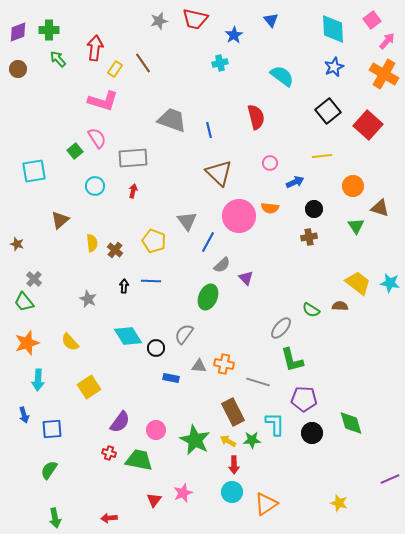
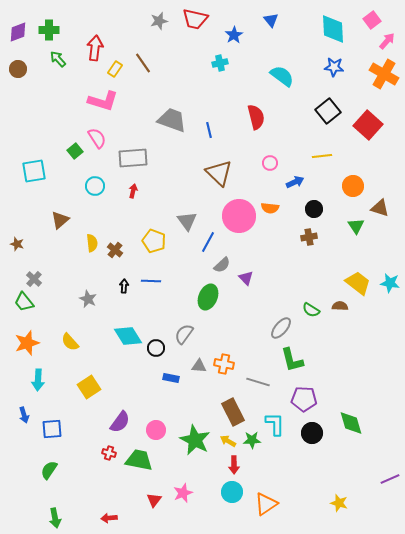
blue star at (334, 67): rotated 30 degrees clockwise
